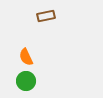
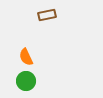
brown rectangle: moved 1 px right, 1 px up
